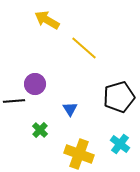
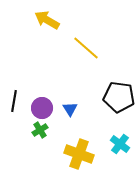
yellow line: moved 2 px right
purple circle: moved 7 px right, 24 px down
black pentagon: rotated 24 degrees clockwise
black line: rotated 75 degrees counterclockwise
green cross: rotated 14 degrees clockwise
